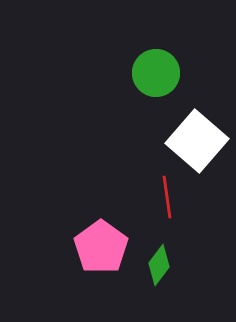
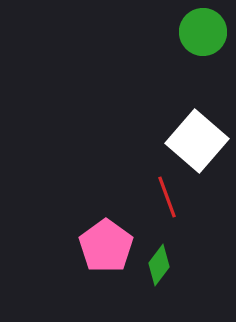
green circle: moved 47 px right, 41 px up
red line: rotated 12 degrees counterclockwise
pink pentagon: moved 5 px right, 1 px up
